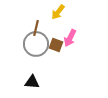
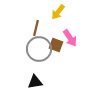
pink arrow: rotated 60 degrees counterclockwise
gray circle: moved 3 px right, 5 px down
black triangle: moved 3 px right; rotated 14 degrees counterclockwise
